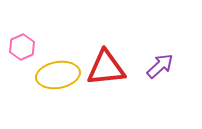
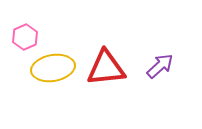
pink hexagon: moved 3 px right, 10 px up
yellow ellipse: moved 5 px left, 7 px up
